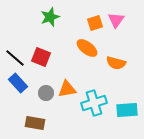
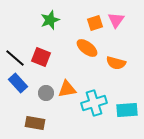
green star: moved 3 px down
